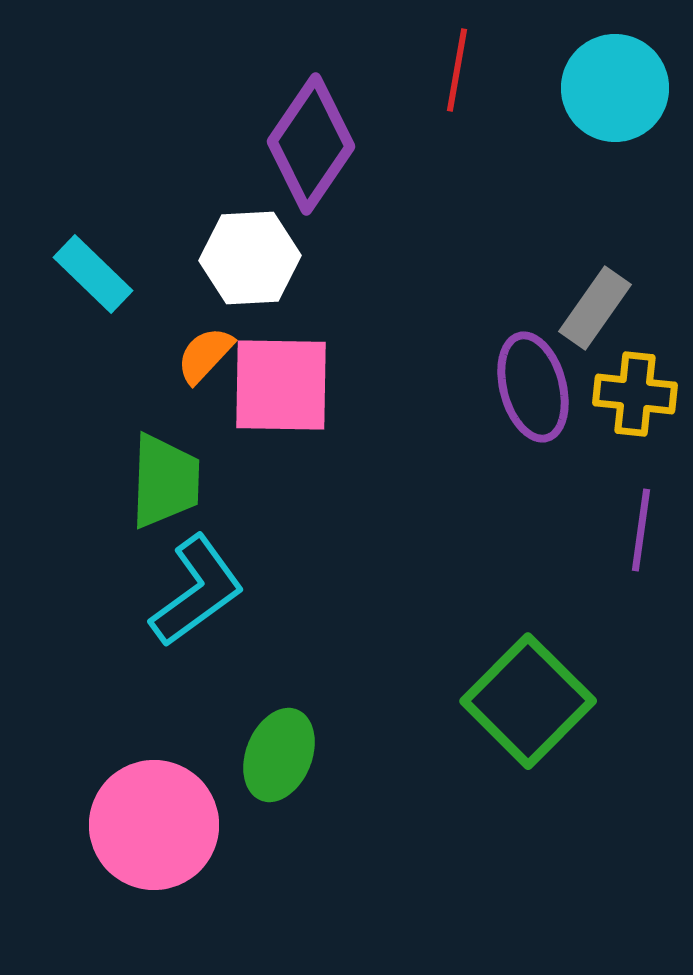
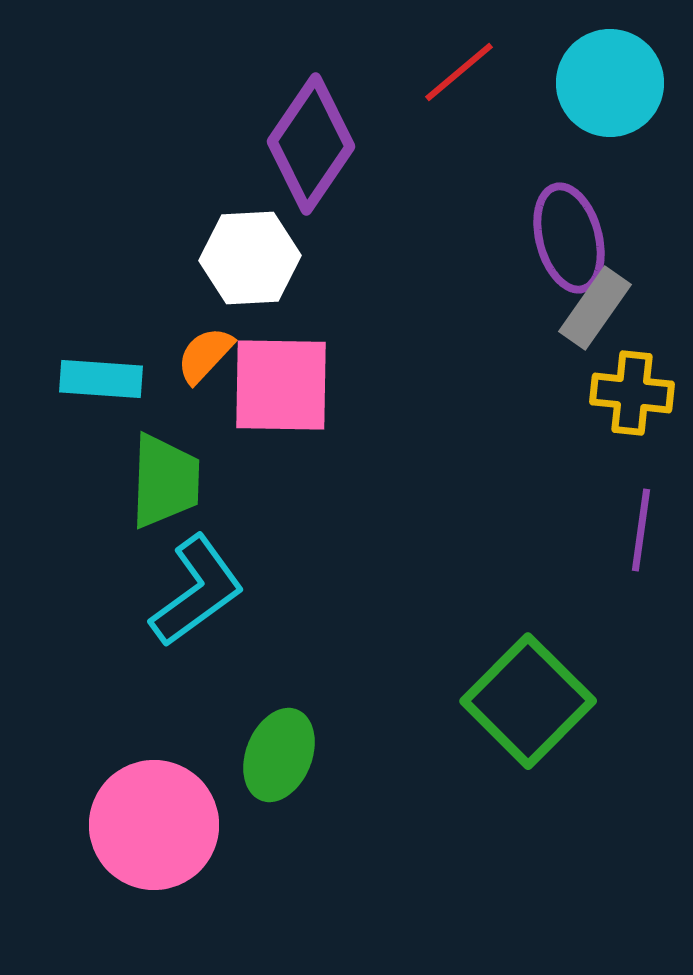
red line: moved 2 px right, 2 px down; rotated 40 degrees clockwise
cyan circle: moved 5 px left, 5 px up
cyan rectangle: moved 8 px right, 105 px down; rotated 40 degrees counterclockwise
purple ellipse: moved 36 px right, 149 px up
yellow cross: moved 3 px left, 1 px up
